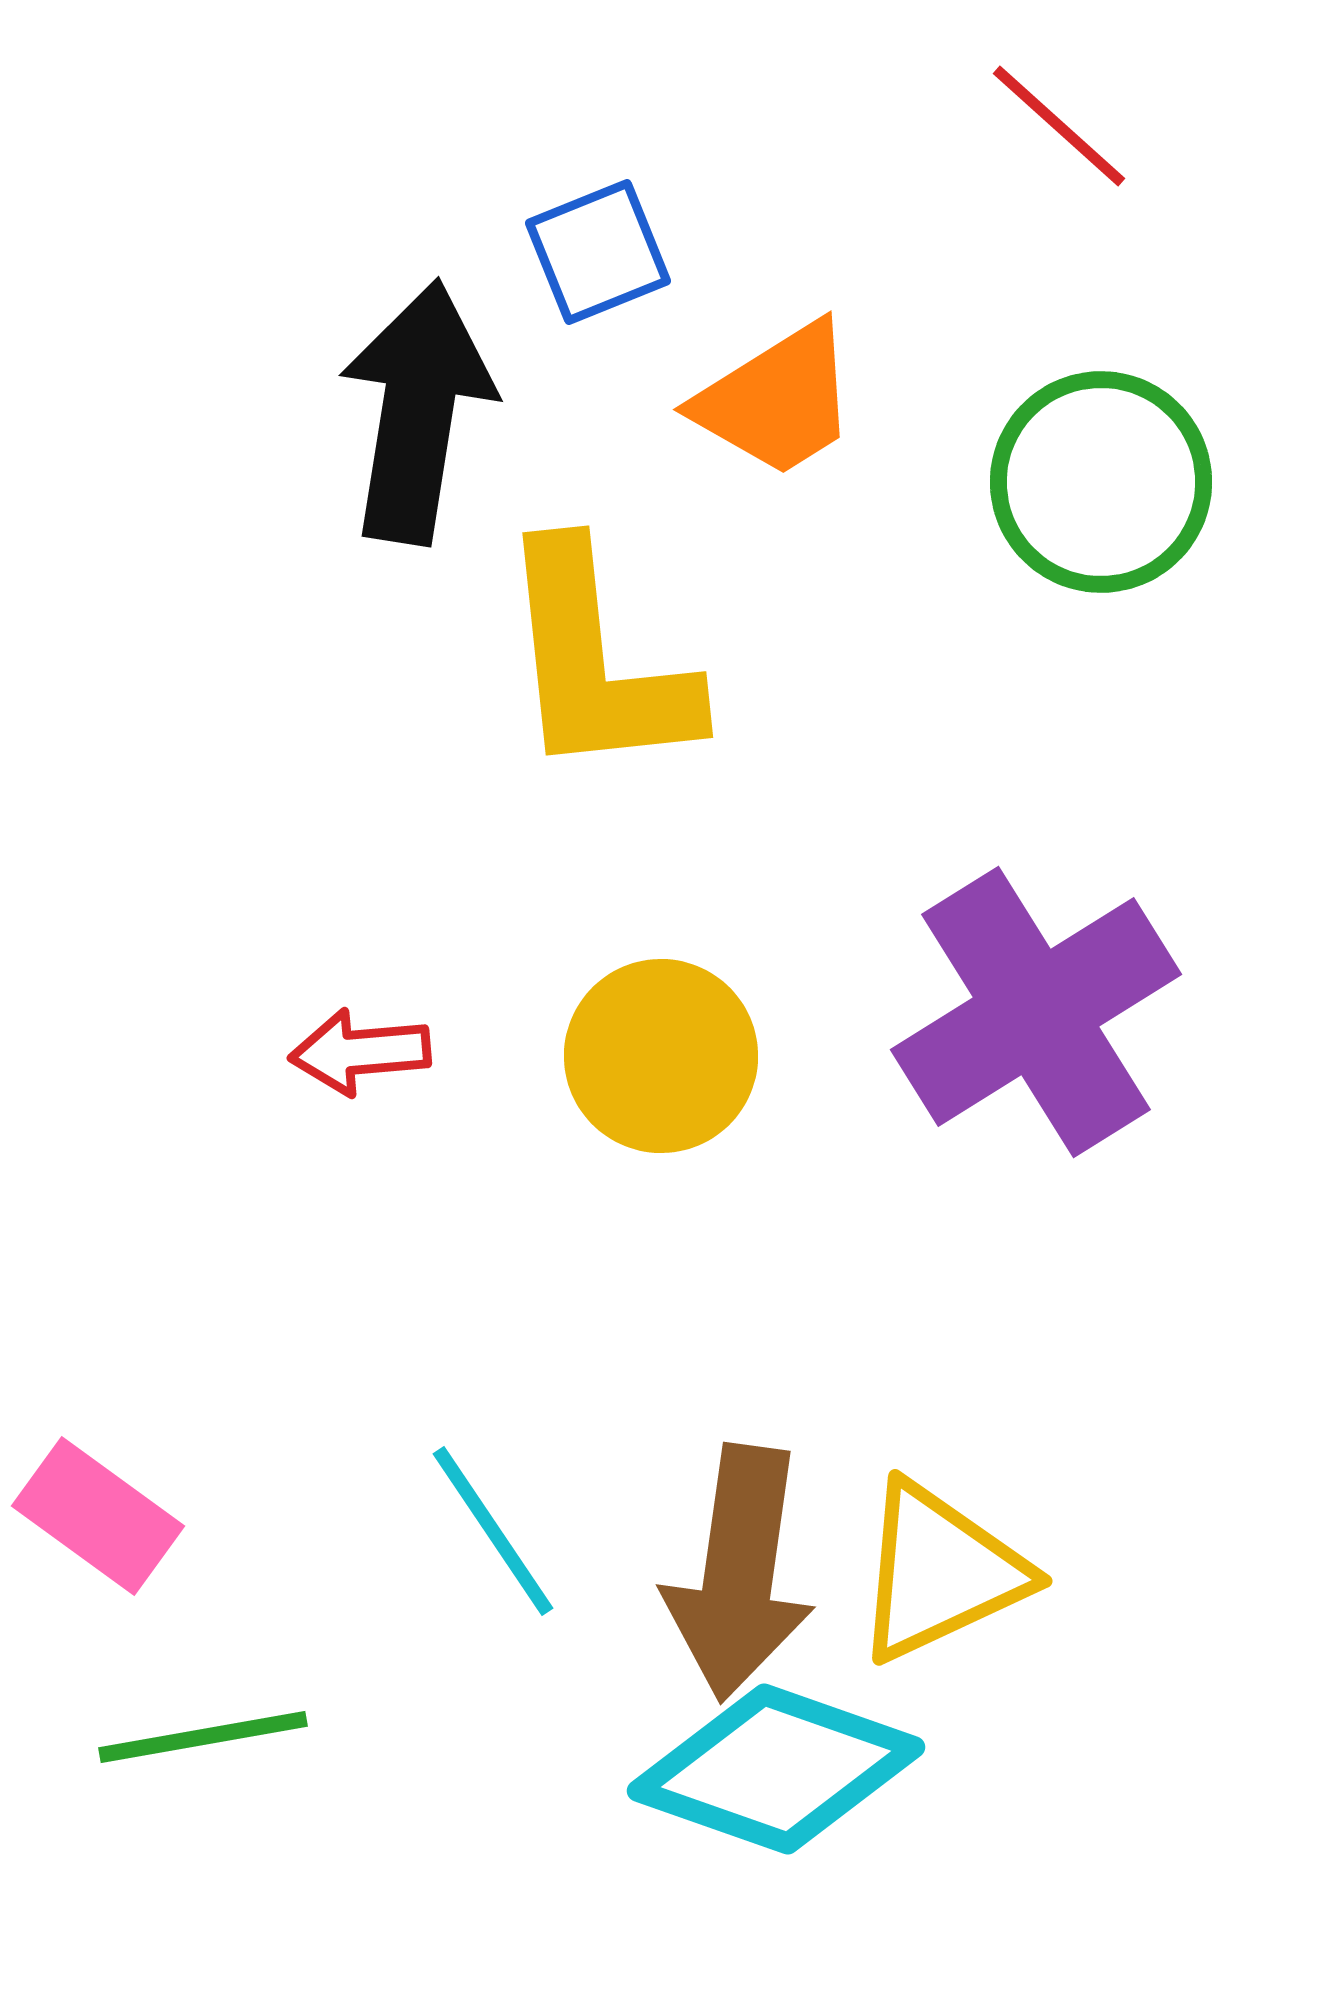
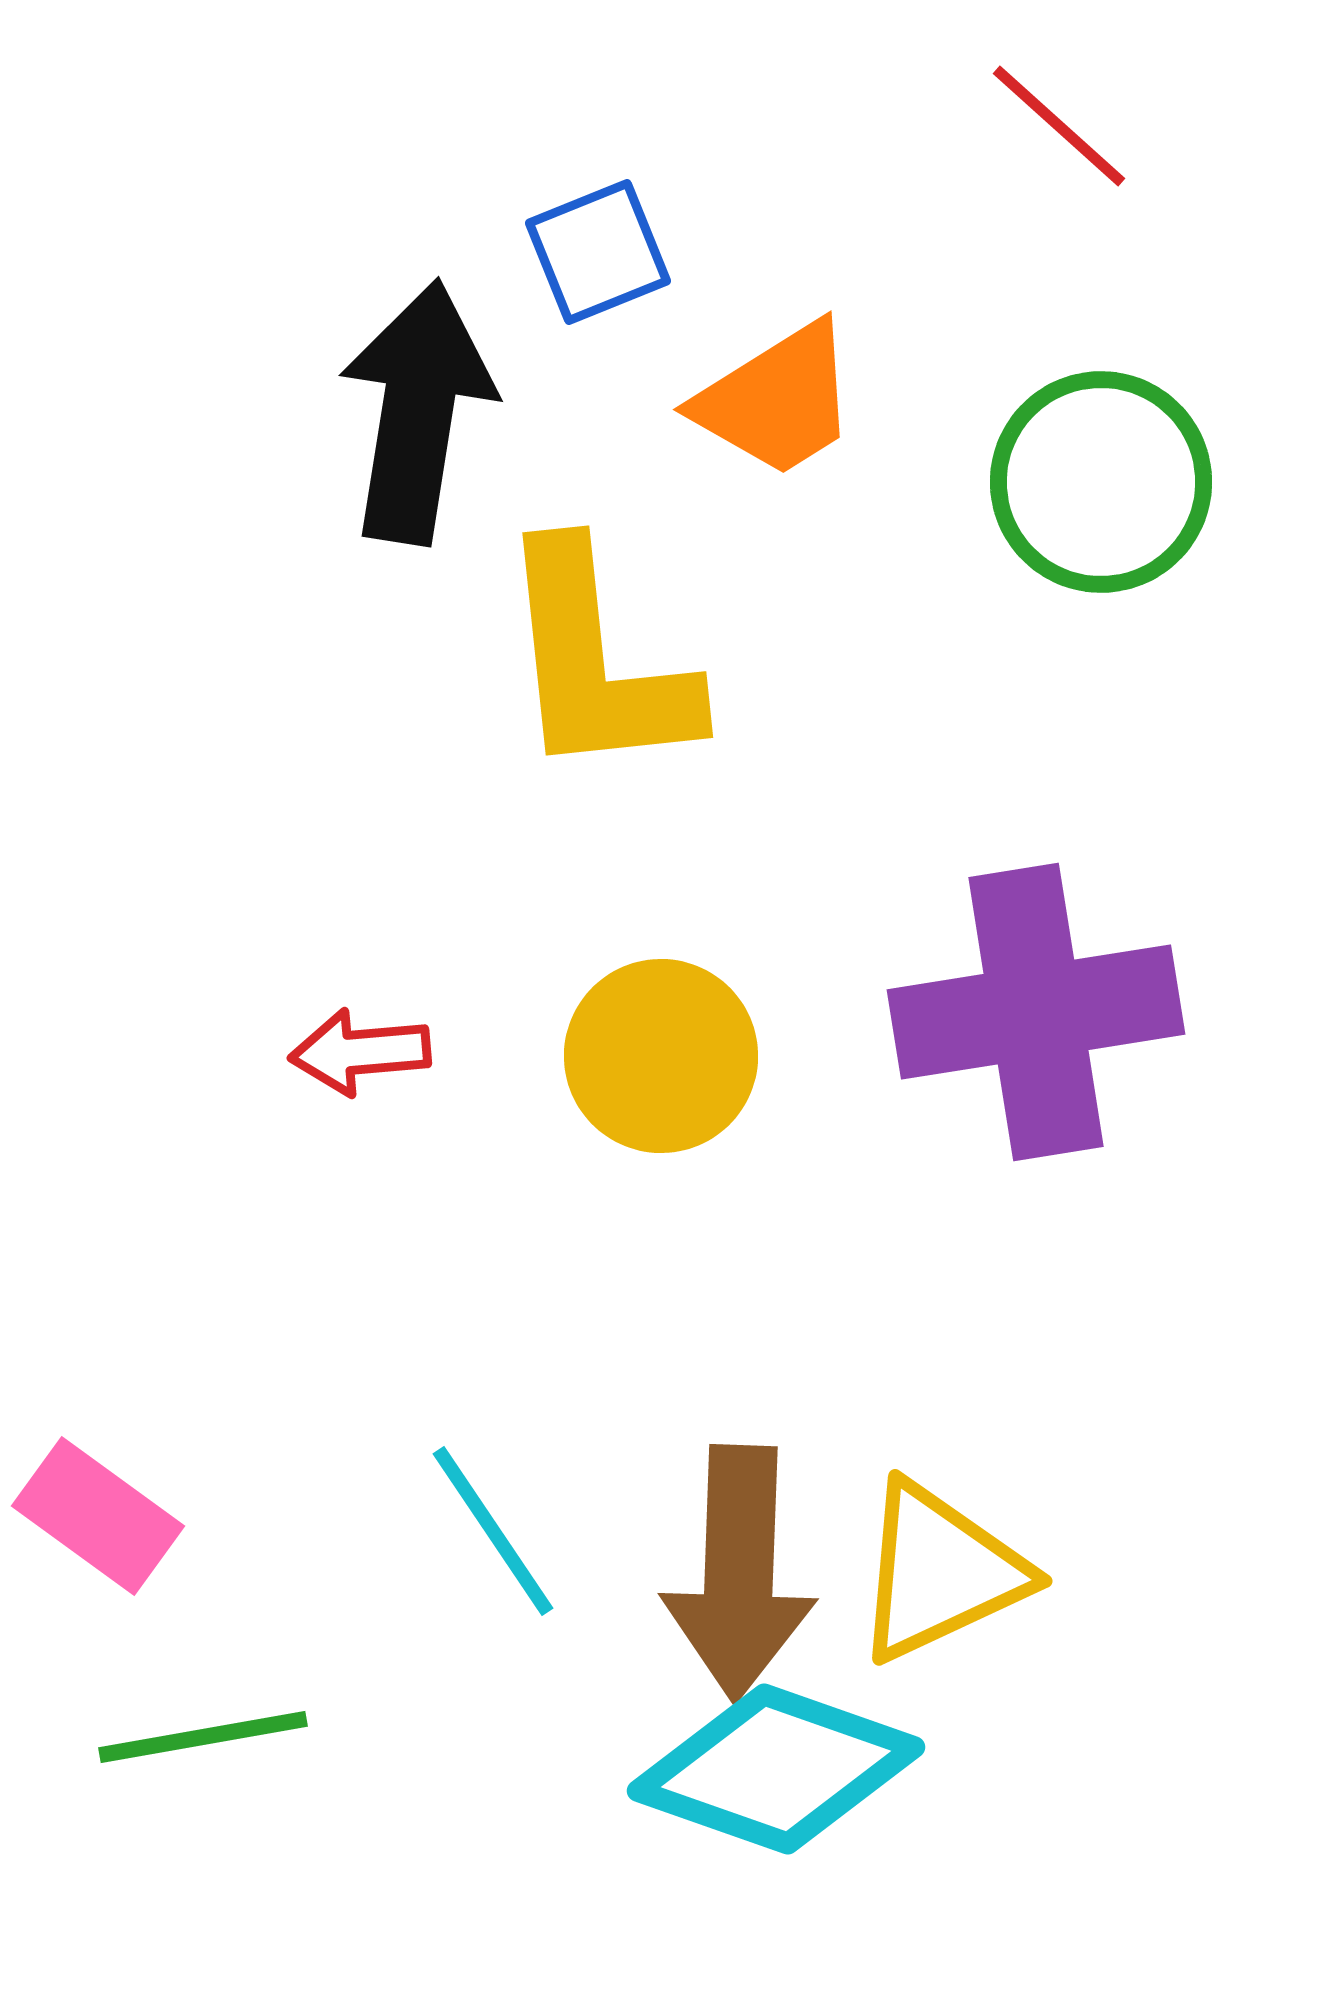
purple cross: rotated 23 degrees clockwise
brown arrow: rotated 6 degrees counterclockwise
